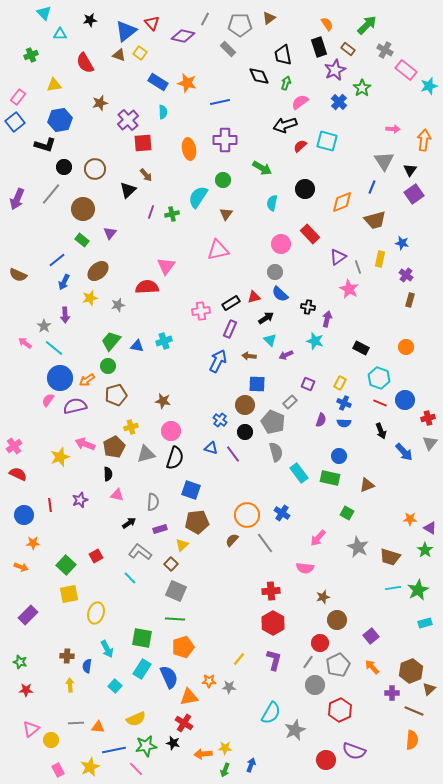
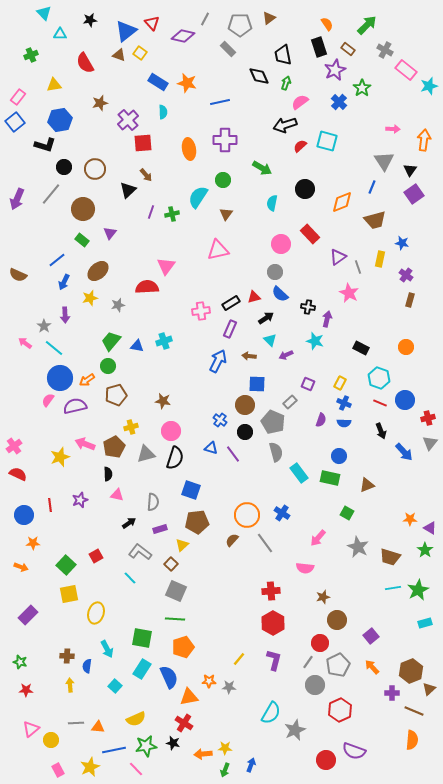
pink star at (349, 289): moved 4 px down
